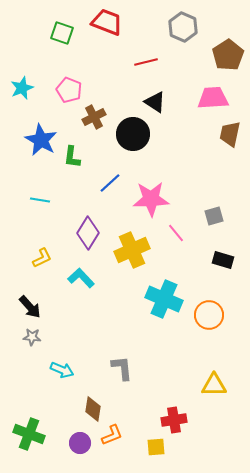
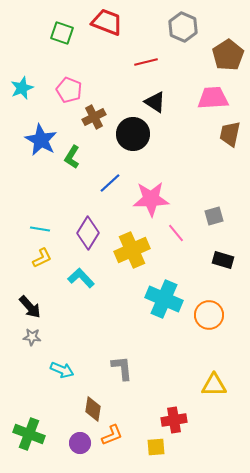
green L-shape: rotated 25 degrees clockwise
cyan line: moved 29 px down
